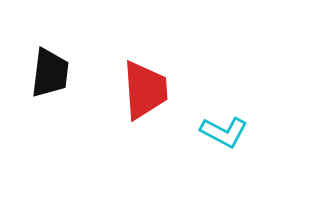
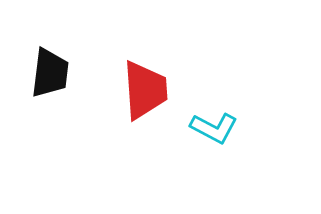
cyan L-shape: moved 10 px left, 4 px up
